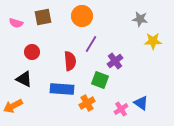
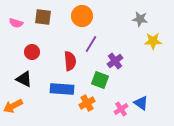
brown square: rotated 18 degrees clockwise
